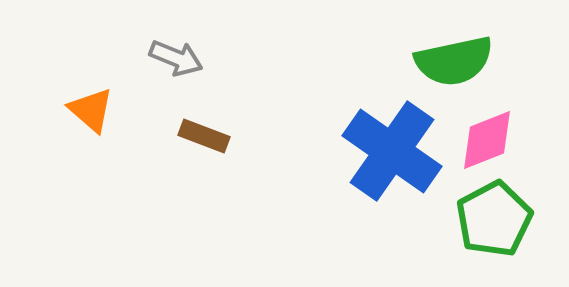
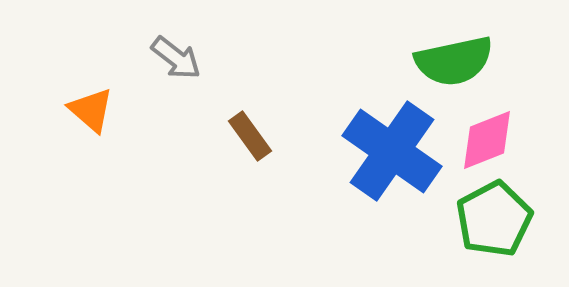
gray arrow: rotated 16 degrees clockwise
brown rectangle: moved 46 px right; rotated 33 degrees clockwise
